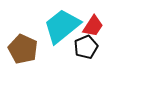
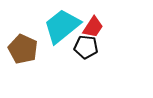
red trapezoid: moved 1 px down
black pentagon: rotated 30 degrees clockwise
